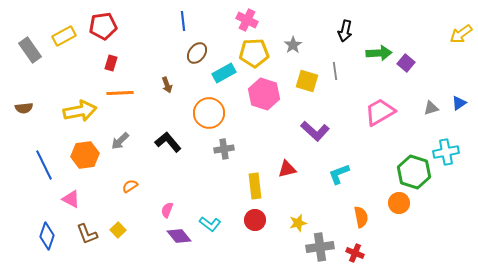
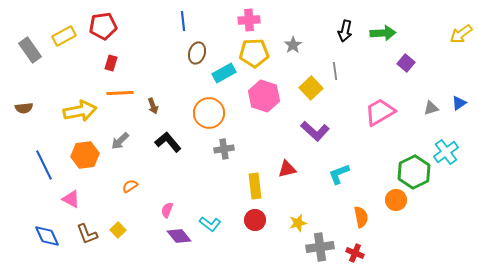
pink cross at (247, 20): moved 2 px right; rotated 30 degrees counterclockwise
brown ellipse at (197, 53): rotated 20 degrees counterclockwise
green arrow at (379, 53): moved 4 px right, 20 px up
yellow square at (307, 81): moved 4 px right, 7 px down; rotated 30 degrees clockwise
brown arrow at (167, 85): moved 14 px left, 21 px down
pink hexagon at (264, 94): moved 2 px down
cyan cross at (446, 152): rotated 25 degrees counterclockwise
green hexagon at (414, 172): rotated 16 degrees clockwise
orange circle at (399, 203): moved 3 px left, 3 px up
blue diamond at (47, 236): rotated 44 degrees counterclockwise
